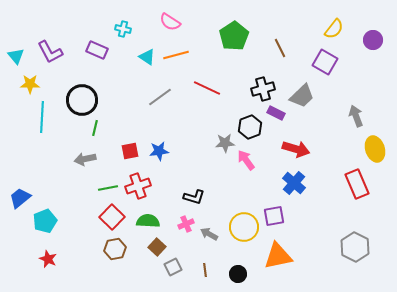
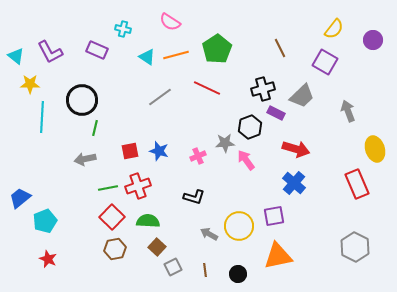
green pentagon at (234, 36): moved 17 px left, 13 px down
cyan triangle at (16, 56): rotated 12 degrees counterclockwise
gray arrow at (356, 116): moved 8 px left, 5 px up
blue star at (159, 151): rotated 24 degrees clockwise
pink cross at (186, 224): moved 12 px right, 68 px up
yellow circle at (244, 227): moved 5 px left, 1 px up
